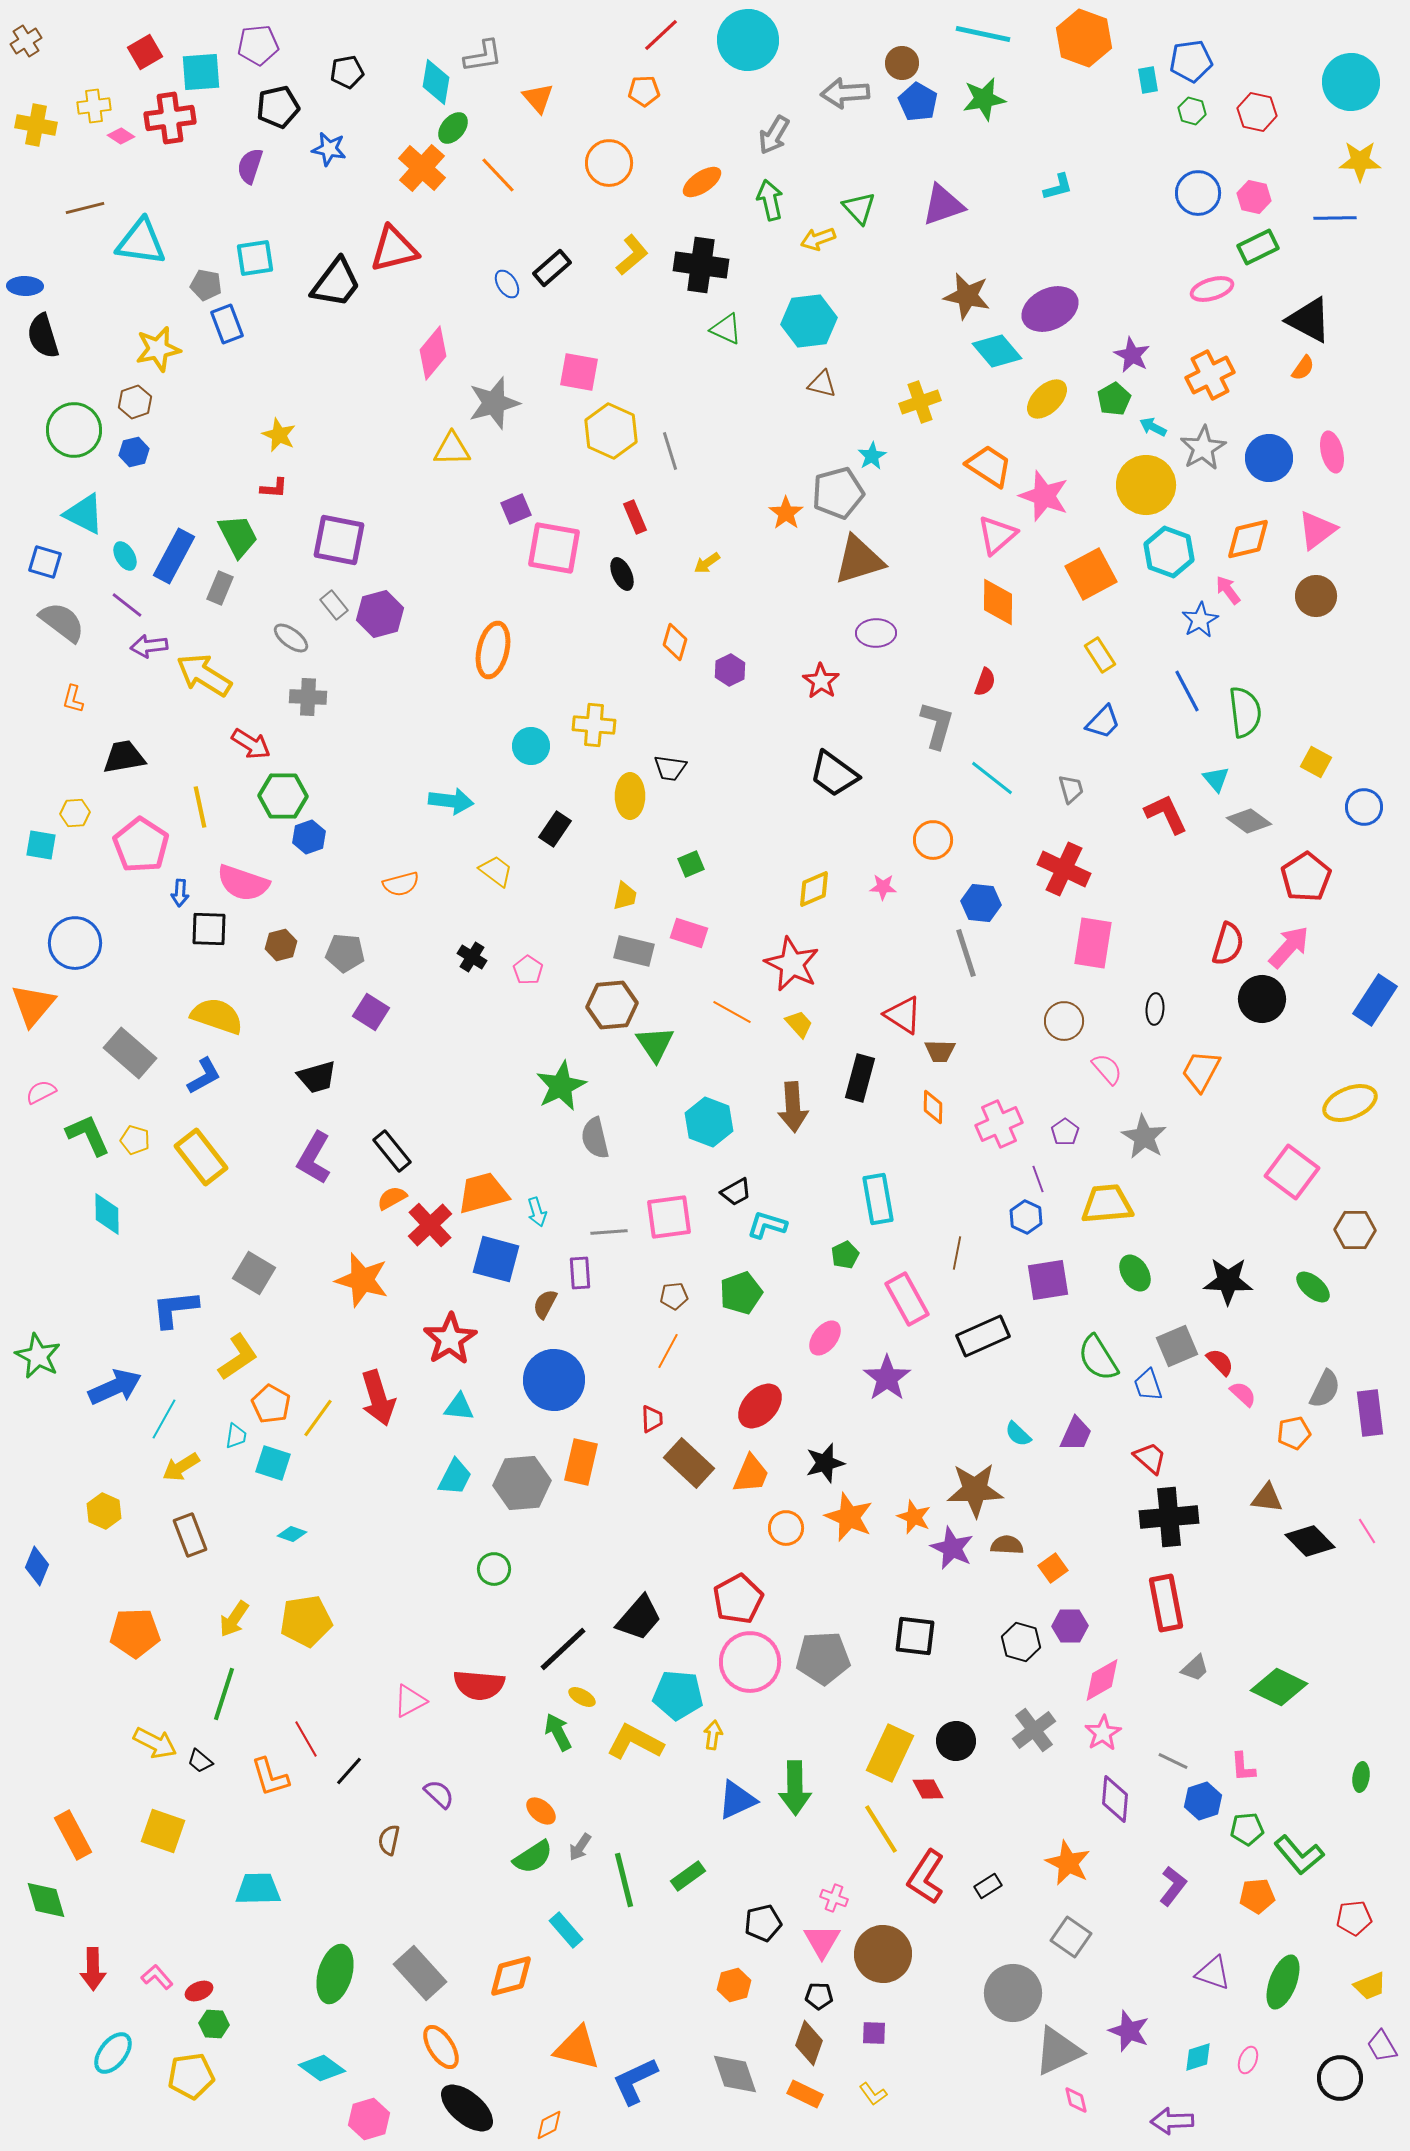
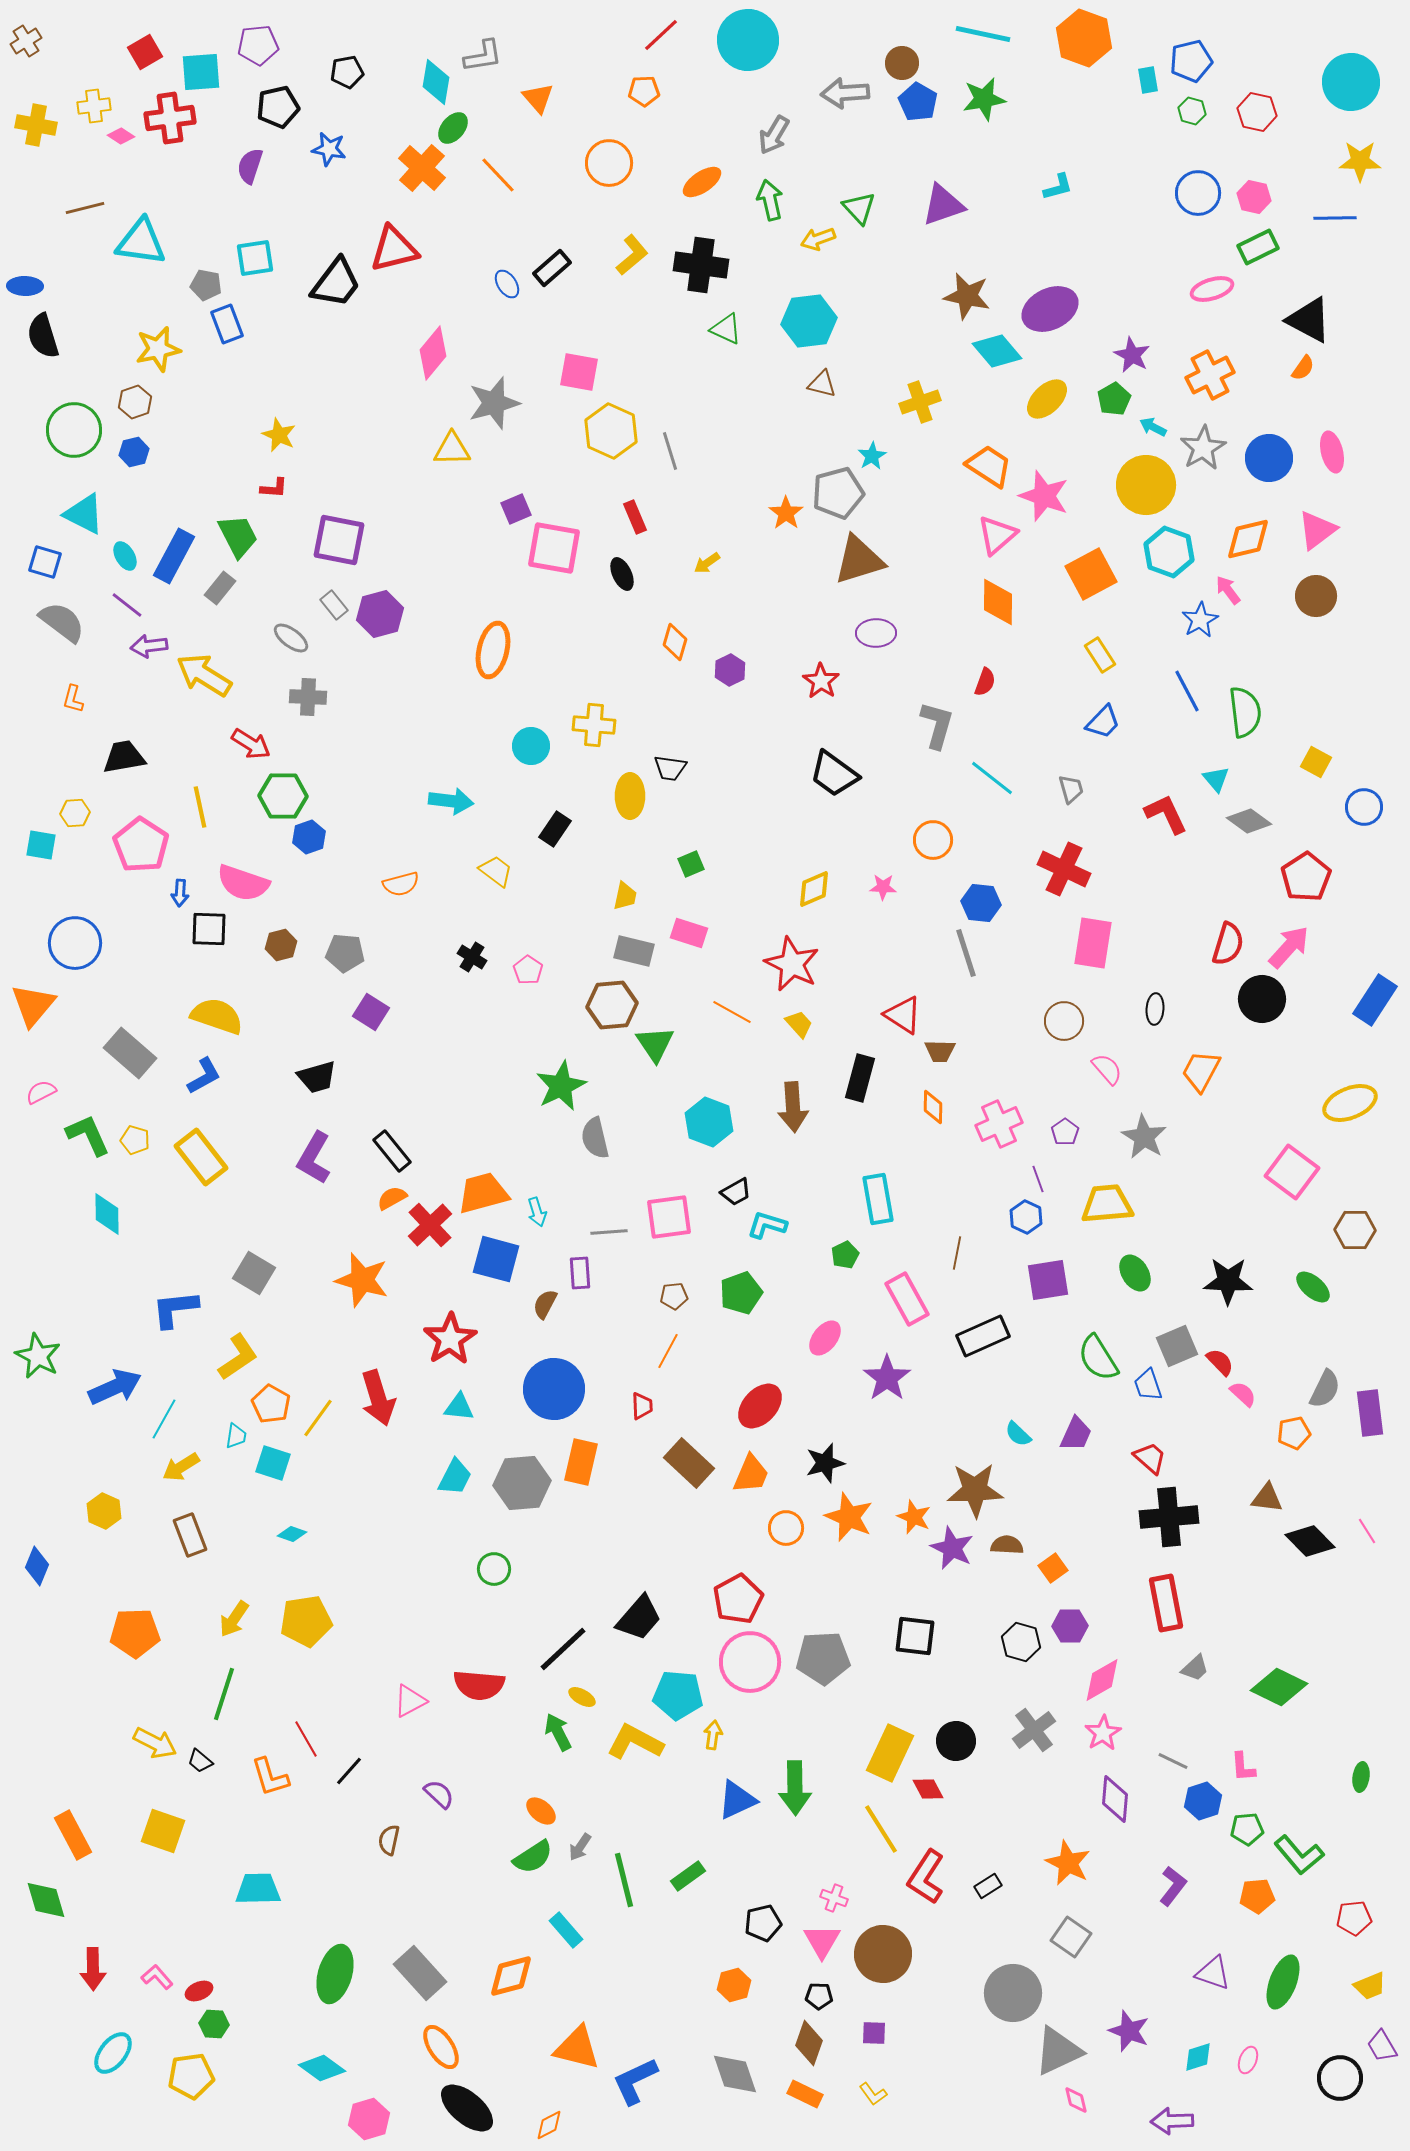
blue pentagon at (1191, 61): rotated 6 degrees counterclockwise
gray rectangle at (220, 588): rotated 16 degrees clockwise
blue circle at (554, 1380): moved 9 px down
red trapezoid at (652, 1419): moved 10 px left, 13 px up
